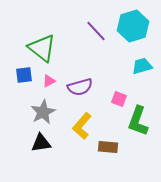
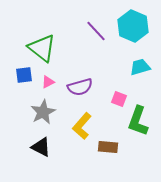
cyan hexagon: rotated 20 degrees counterclockwise
cyan trapezoid: moved 2 px left, 1 px down
pink triangle: moved 1 px left, 1 px down
black triangle: moved 4 px down; rotated 35 degrees clockwise
